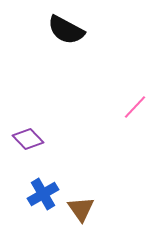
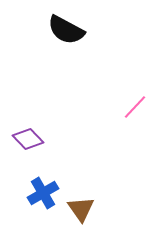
blue cross: moved 1 px up
